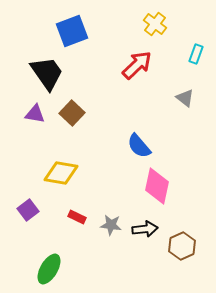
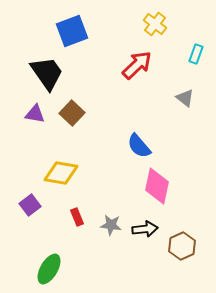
purple square: moved 2 px right, 5 px up
red rectangle: rotated 42 degrees clockwise
